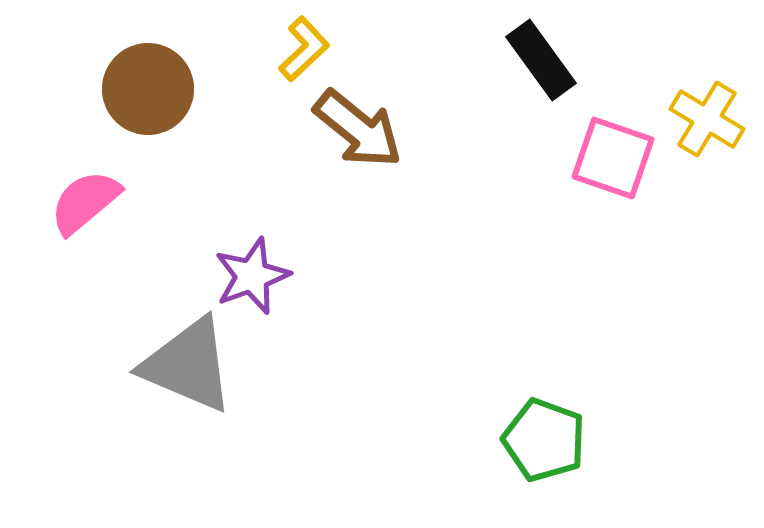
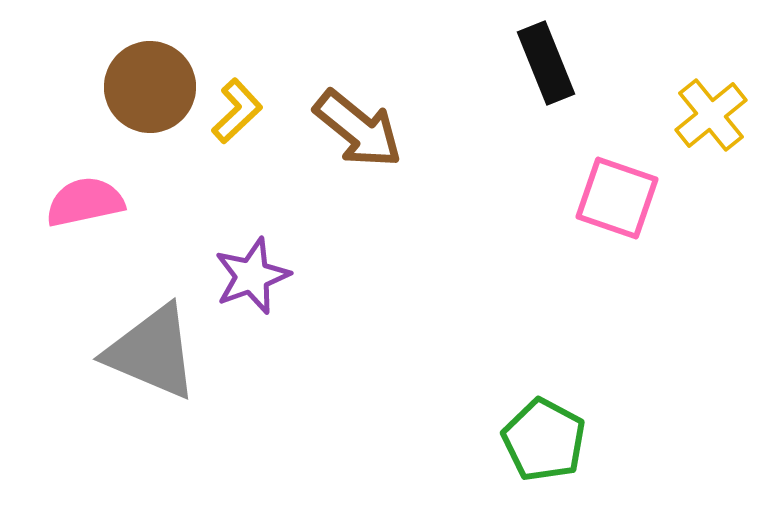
yellow L-shape: moved 67 px left, 62 px down
black rectangle: moved 5 px right, 3 px down; rotated 14 degrees clockwise
brown circle: moved 2 px right, 2 px up
yellow cross: moved 4 px right, 4 px up; rotated 20 degrees clockwise
pink square: moved 4 px right, 40 px down
pink semicircle: rotated 28 degrees clockwise
gray triangle: moved 36 px left, 13 px up
green pentagon: rotated 8 degrees clockwise
